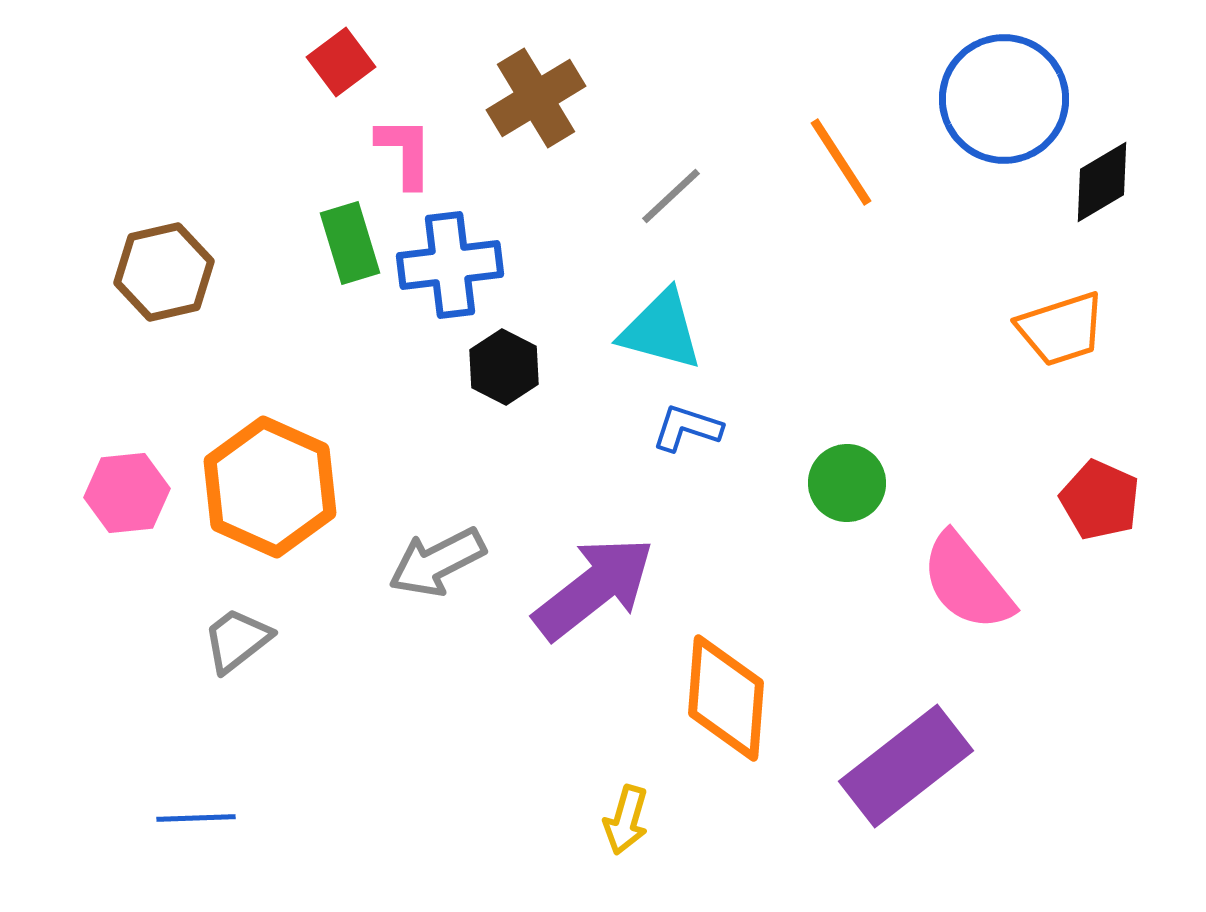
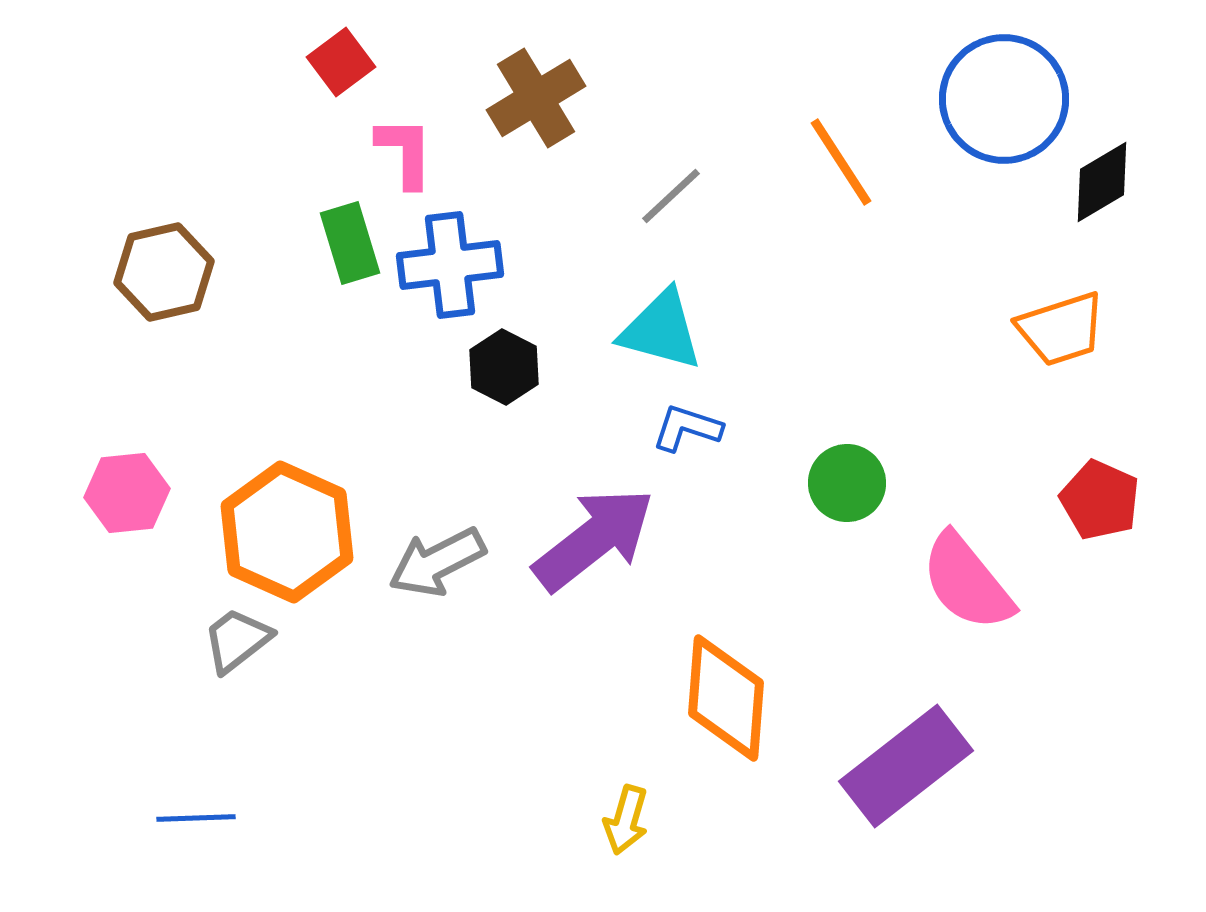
orange hexagon: moved 17 px right, 45 px down
purple arrow: moved 49 px up
